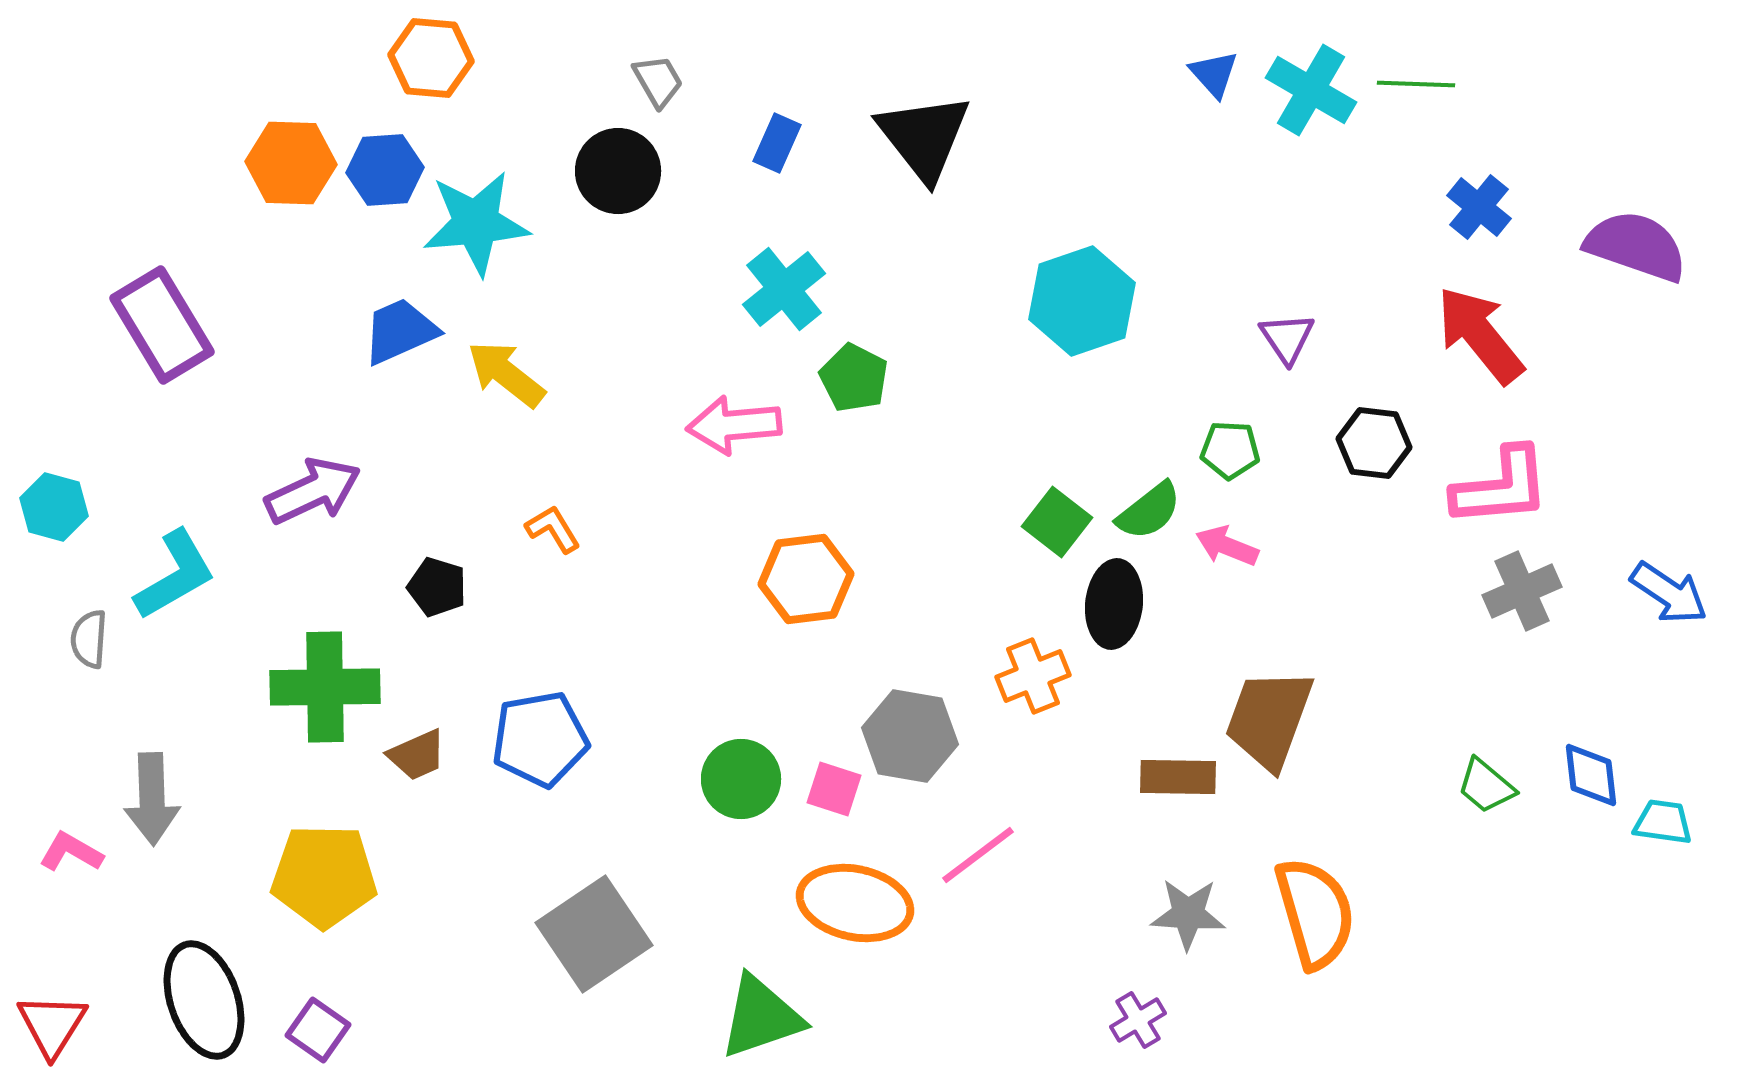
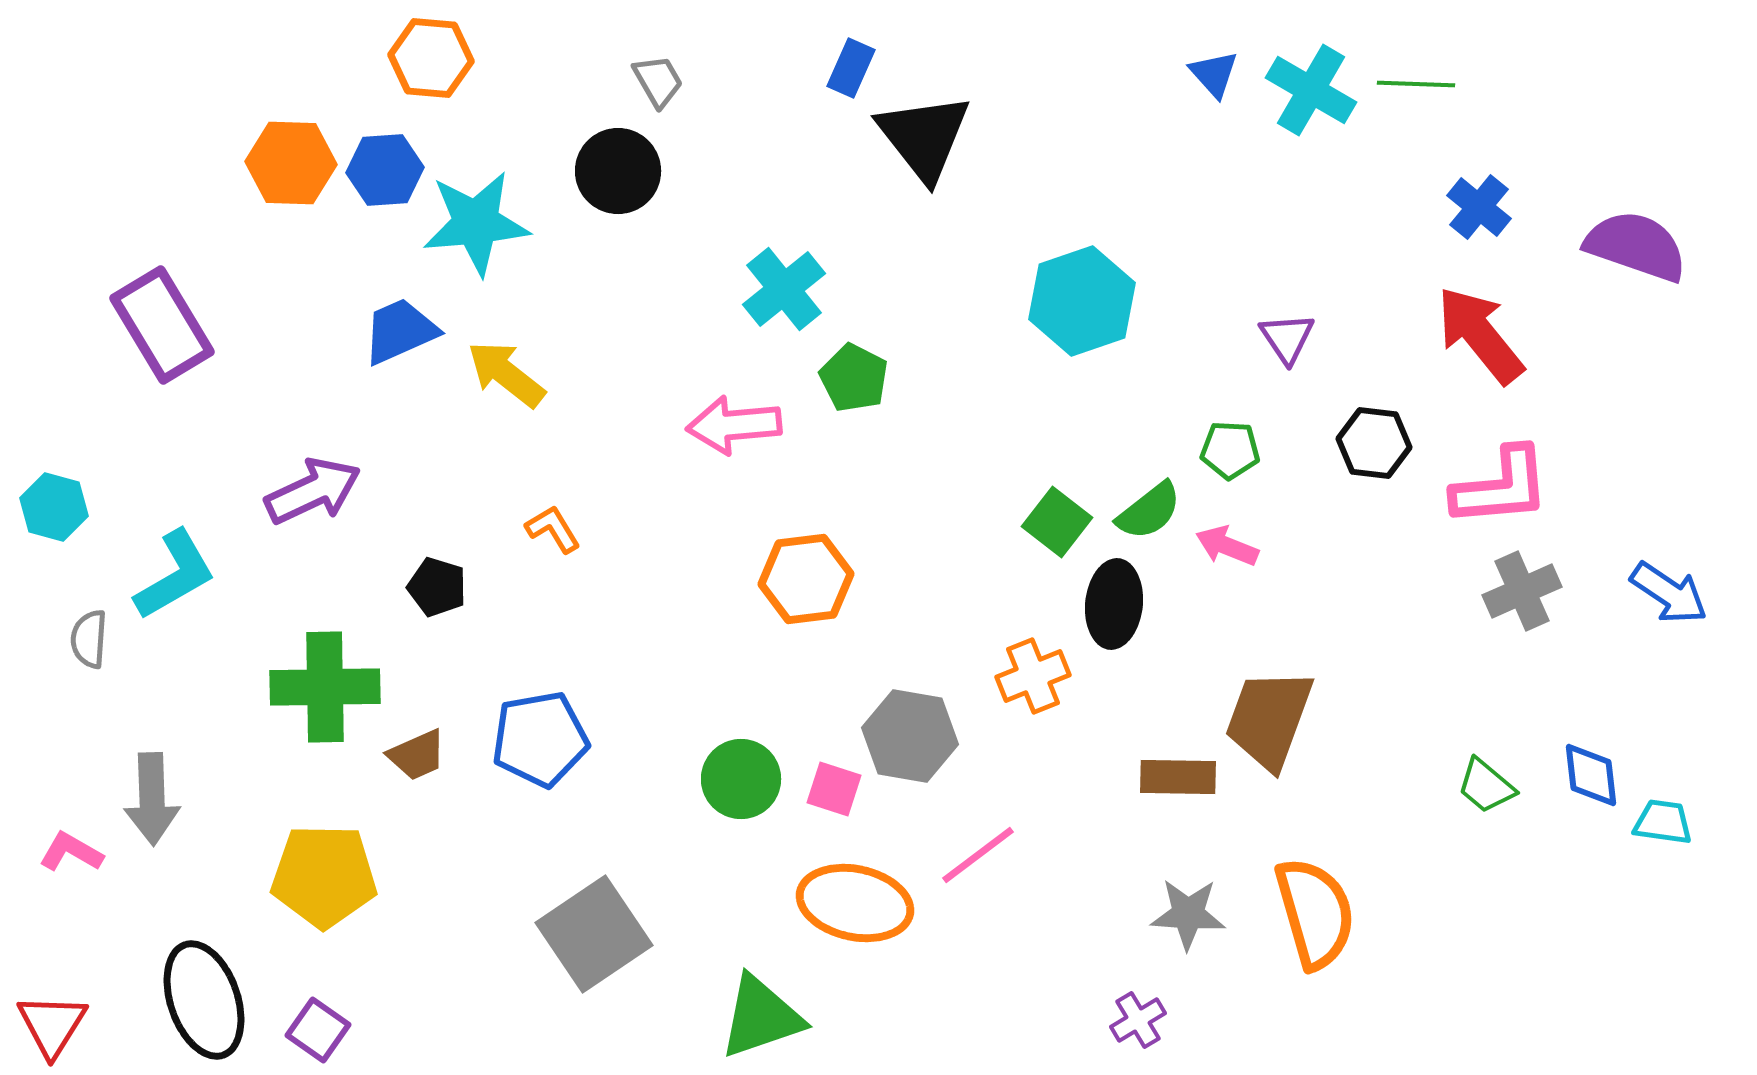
blue rectangle at (777, 143): moved 74 px right, 75 px up
